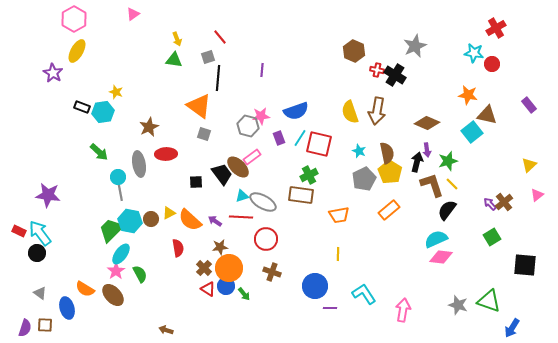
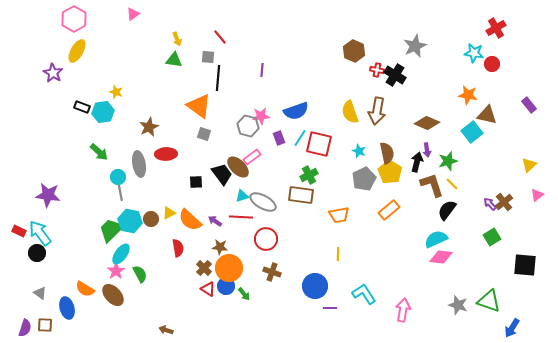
gray square at (208, 57): rotated 24 degrees clockwise
brown star at (220, 247): rotated 14 degrees clockwise
